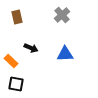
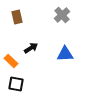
black arrow: rotated 56 degrees counterclockwise
